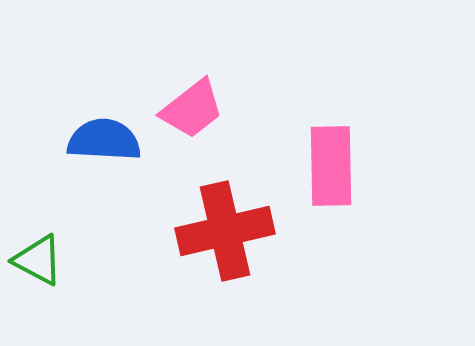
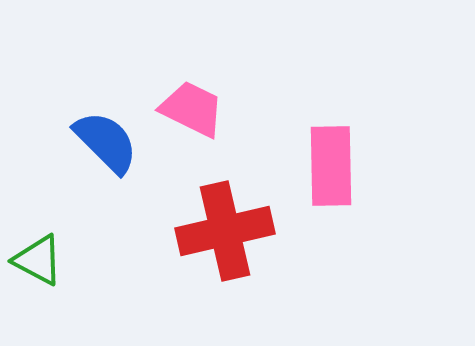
pink trapezoid: rotated 116 degrees counterclockwise
blue semicircle: moved 2 px right, 2 px down; rotated 42 degrees clockwise
